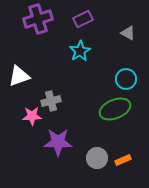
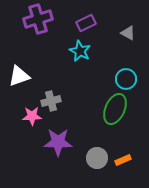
purple rectangle: moved 3 px right, 4 px down
cyan star: rotated 15 degrees counterclockwise
green ellipse: rotated 44 degrees counterclockwise
